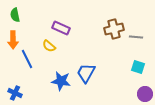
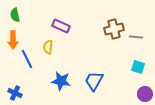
purple rectangle: moved 2 px up
yellow semicircle: moved 1 px left, 1 px down; rotated 56 degrees clockwise
blue trapezoid: moved 8 px right, 8 px down
